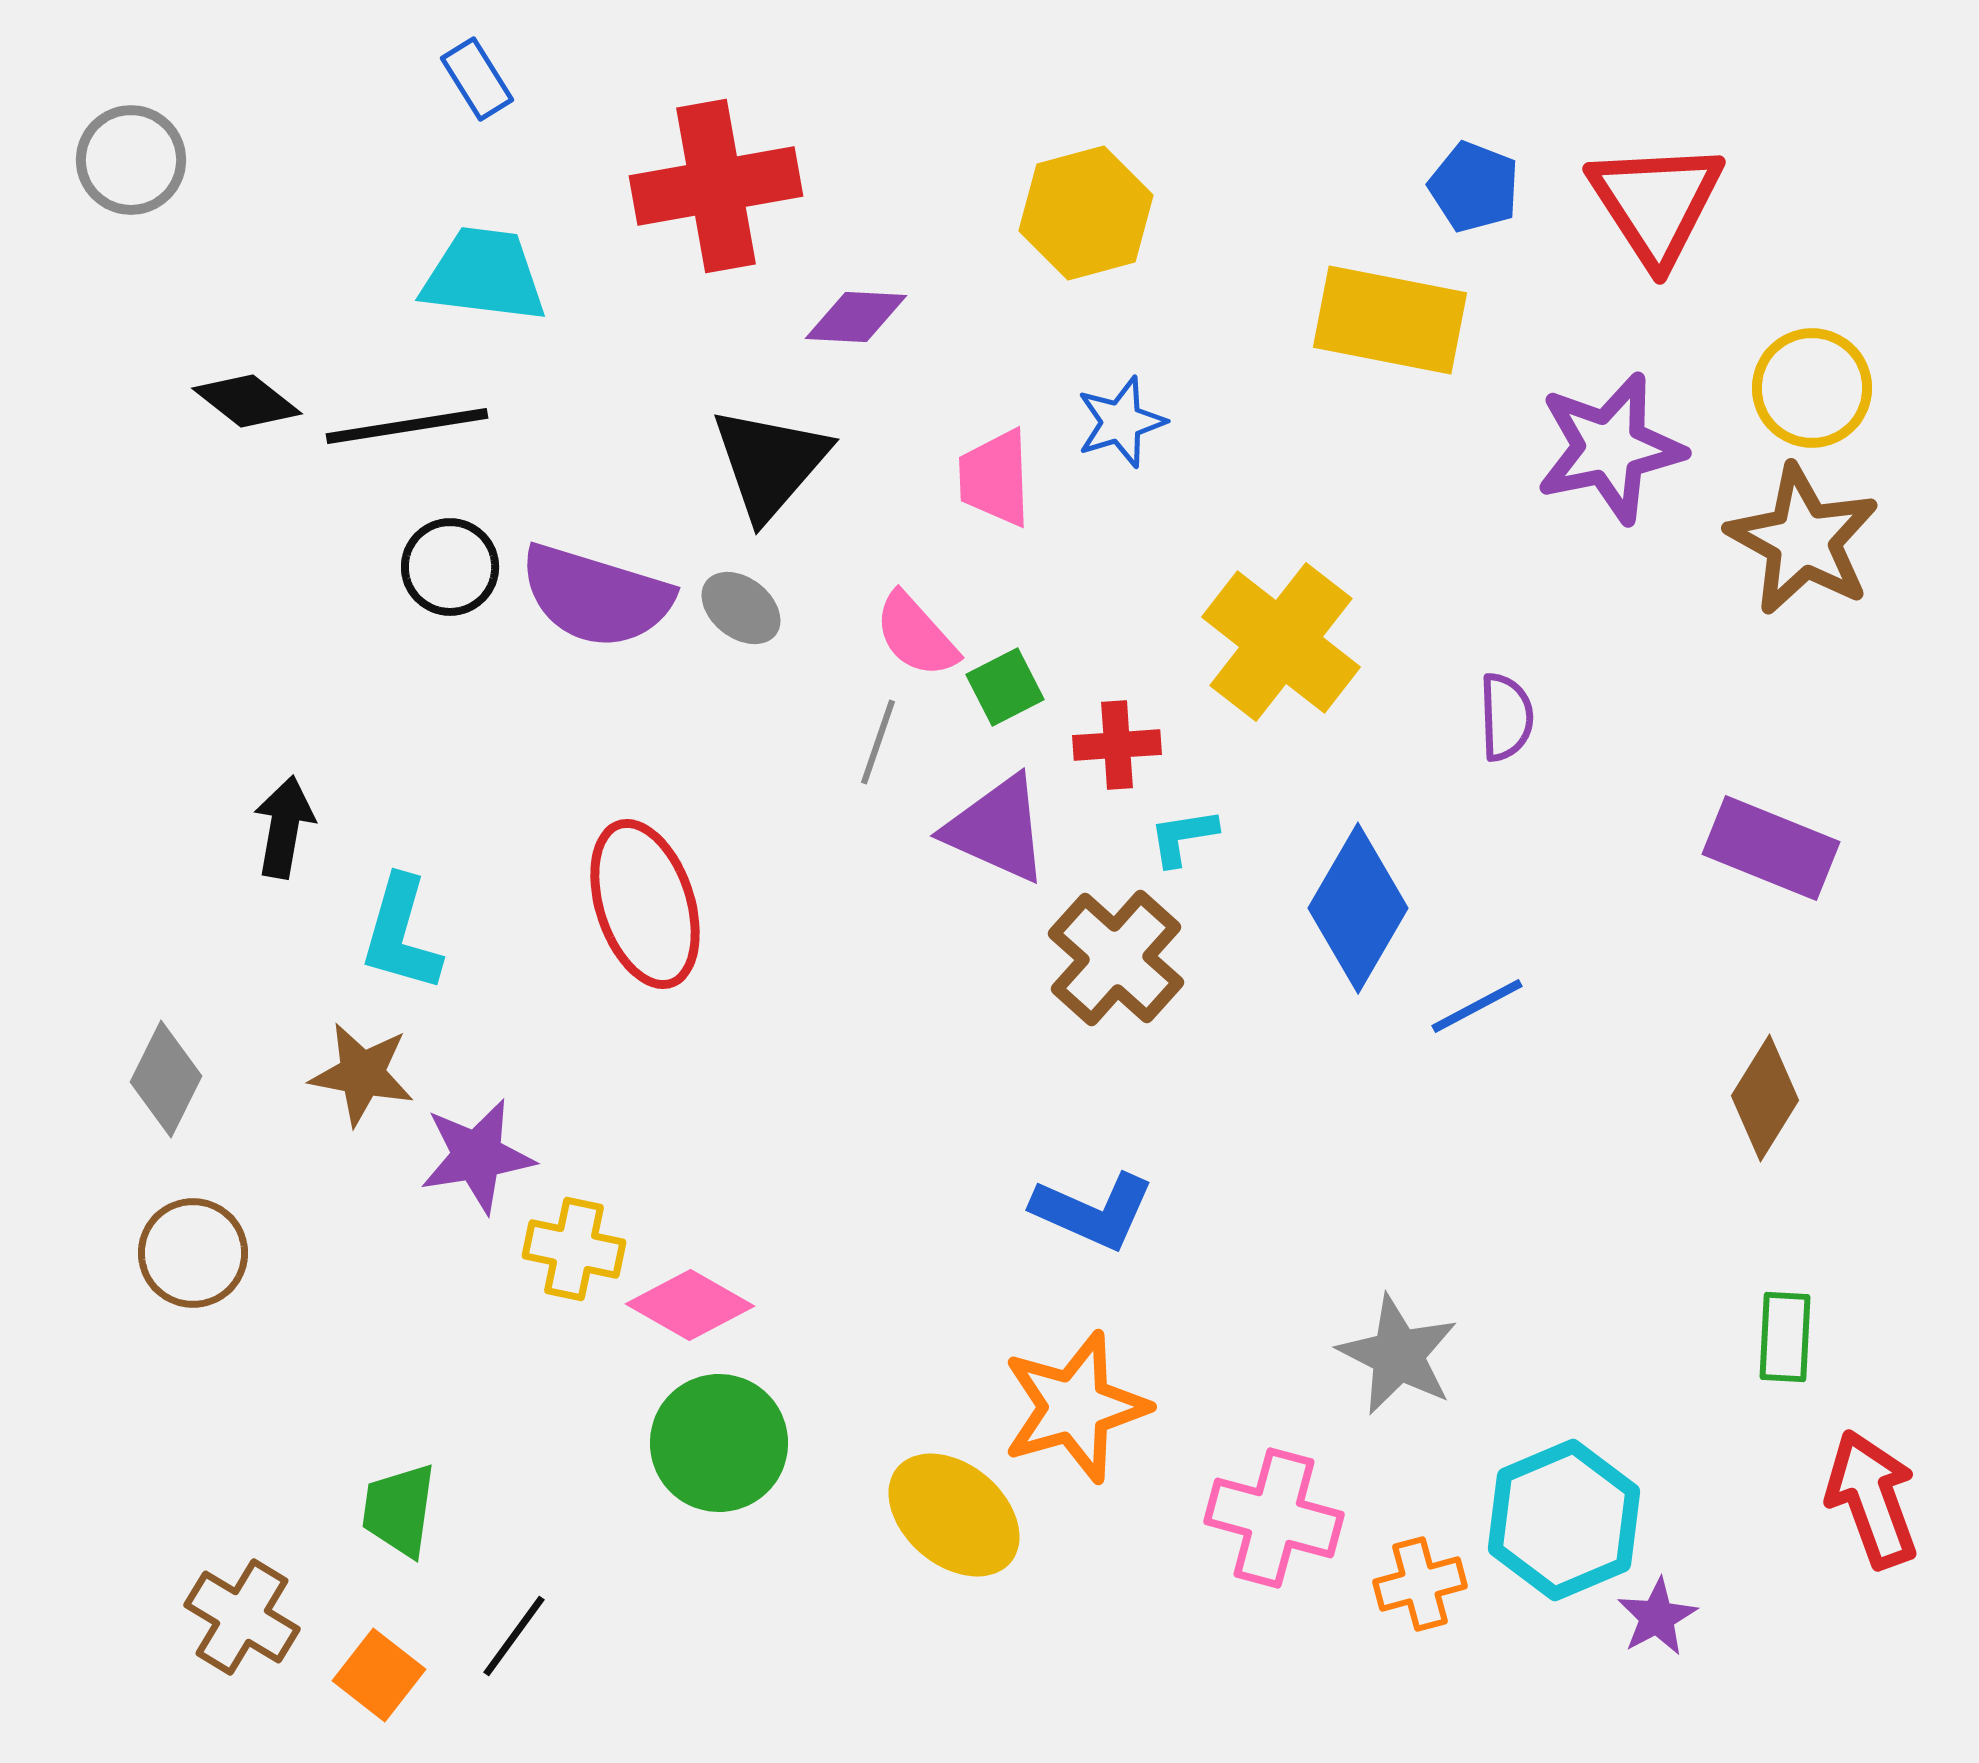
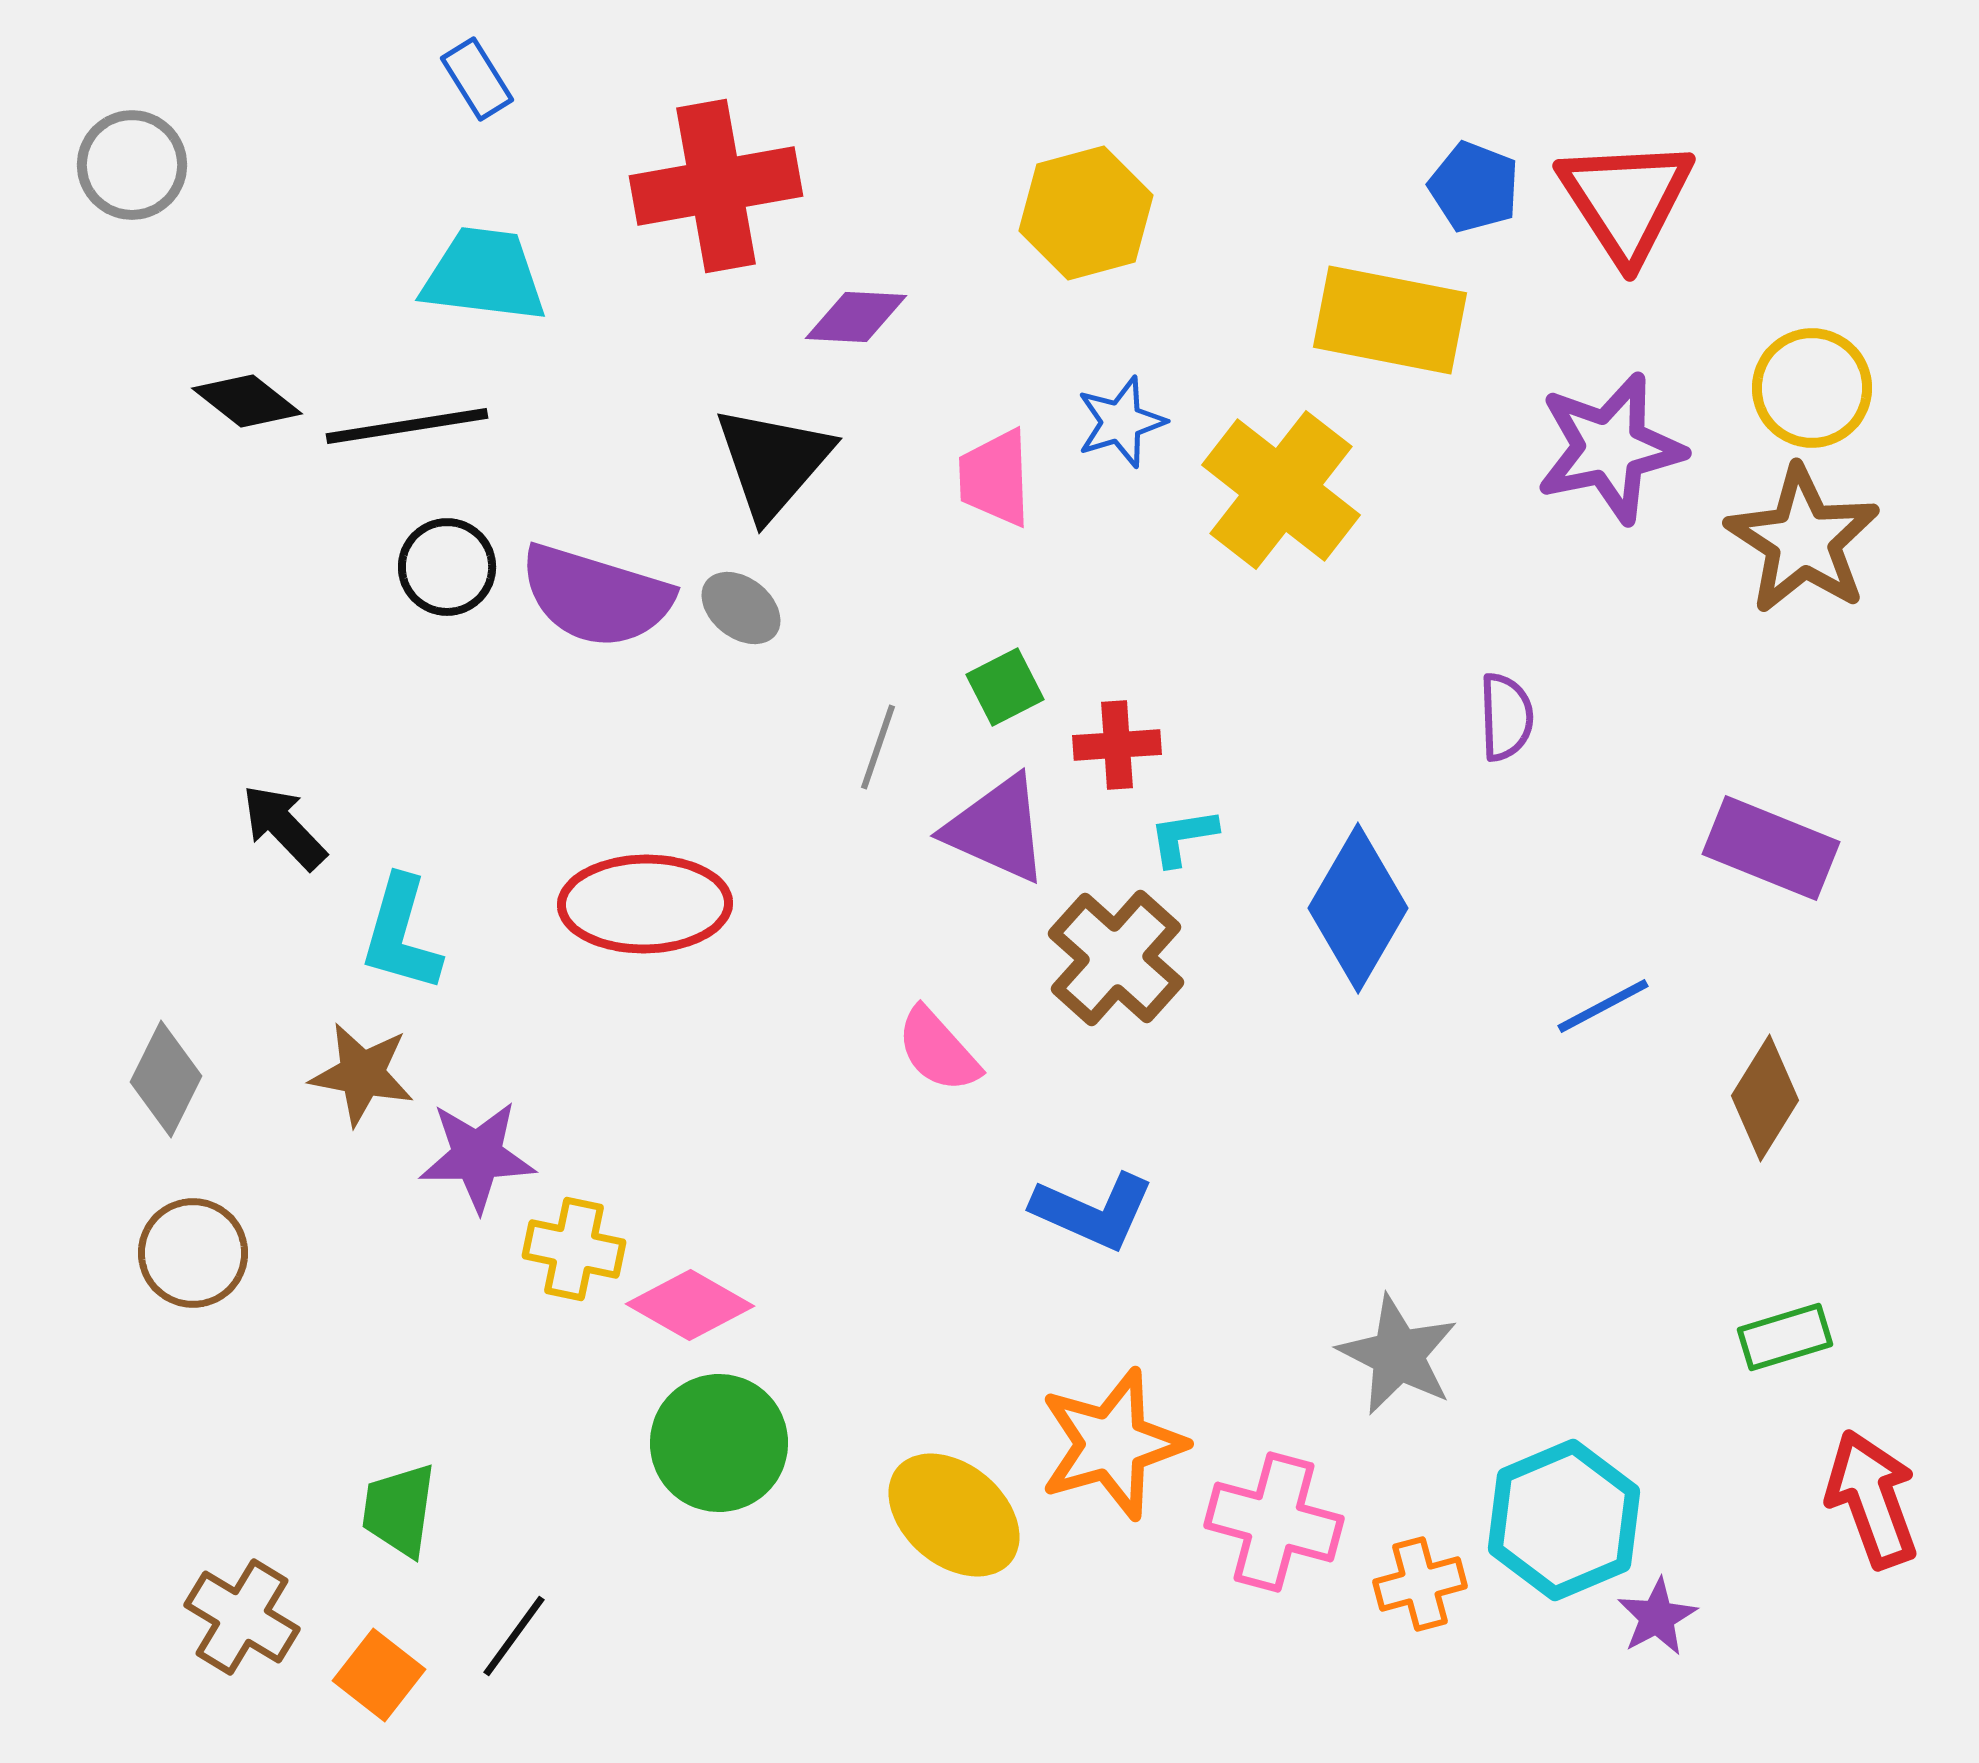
gray circle at (131, 160): moved 1 px right, 5 px down
red triangle at (1656, 203): moved 30 px left, 3 px up
black triangle at (770, 463): moved 3 px right, 1 px up
brown star at (1803, 540): rotated 4 degrees clockwise
black circle at (450, 567): moved 3 px left
pink semicircle at (916, 635): moved 22 px right, 415 px down
yellow cross at (1281, 642): moved 152 px up
gray line at (878, 742): moved 5 px down
black arrow at (284, 827): rotated 54 degrees counterclockwise
red ellipse at (645, 904): rotated 73 degrees counterclockwise
blue line at (1477, 1006): moved 126 px right
purple star at (477, 1156): rotated 8 degrees clockwise
green rectangle at (1785, 1337): rotated 70 degrees clockwise
orange star at (1075, 1407): moved 37 px right, 37 px down
pink cross at (1274, 1518): moved 4 px down
